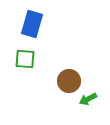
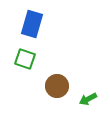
green square: rotated 15 degrees clockwise
brown circle: moved 12 px left, 5 px down
